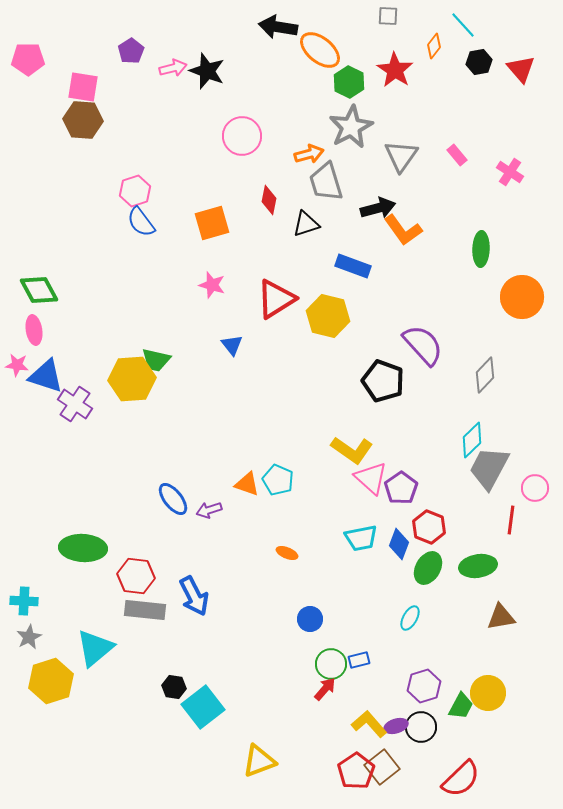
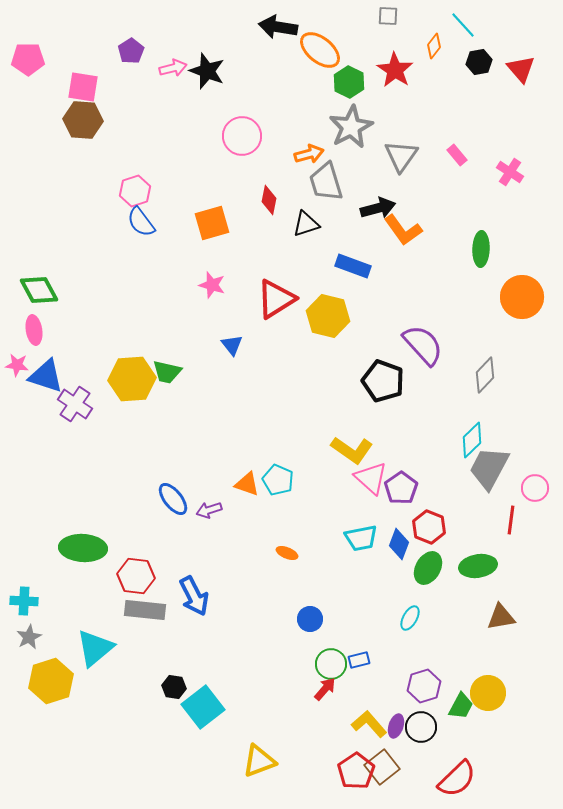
green trapezoid at (156, 360): moved 11 px right, 12 px down
purple ellipse at (396, 726): rotated 55 degrees counterclockwise
red semicircle at (461, 779): moved 4 px left
